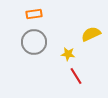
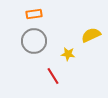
yellow semicircle: moved 1 px down
gray circle: moved 1 px up
red line: moved 23 px left
